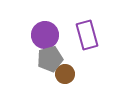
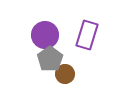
purple rectangle: rotated 32 degrees clockwise
gray pentagon: rotated 20 degrees counterclockwise
